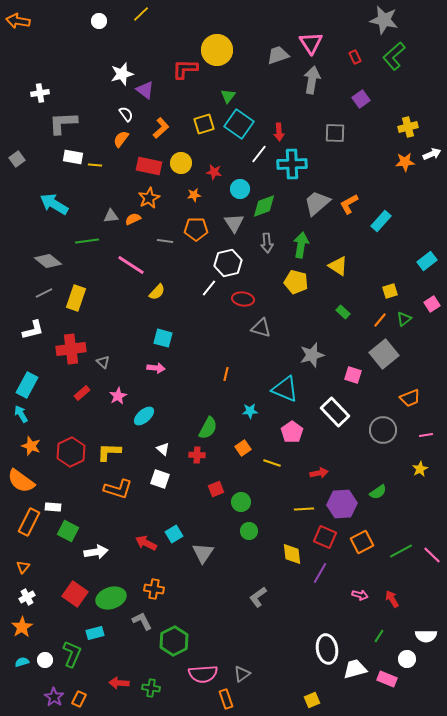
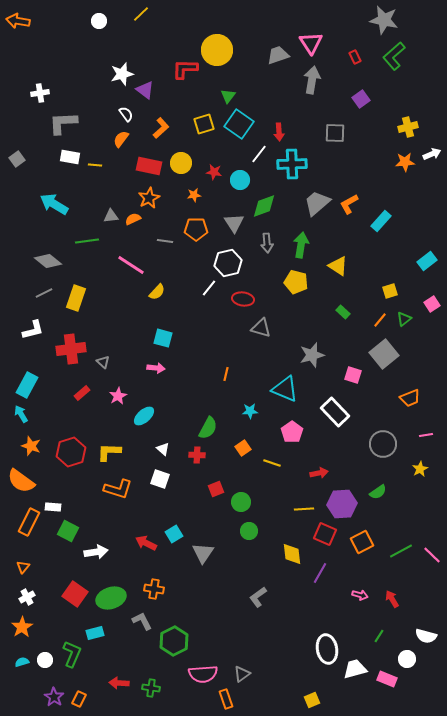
white rectangle at (73, 157): moved 3 px left
cyan circle at (240, 189): moved 9 px up
gray circle at (383, 430): moved 14 px down
red hexagon at (71, 452): rotated 8 degrees clockwise
red square at (325, 537): moved 3 px up
white semicircle at (426, 636): rotated 15 degrees clockwise
